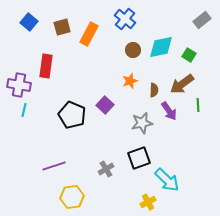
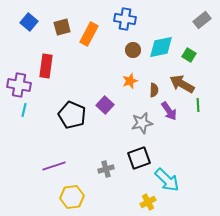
blue cross: rotated 30 degrees counterclockwise
brown arrow: rotated 65 degrees clockwise
gray cross: rotated 14 degrees clockwise
